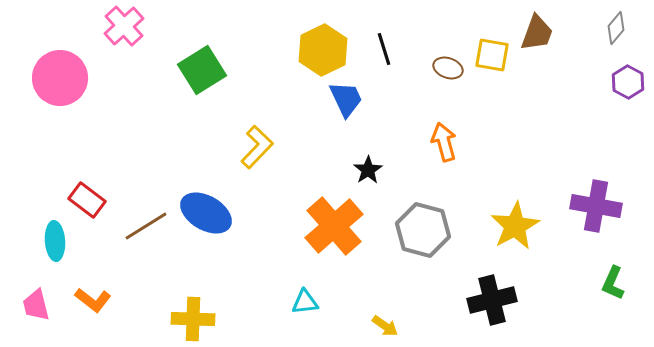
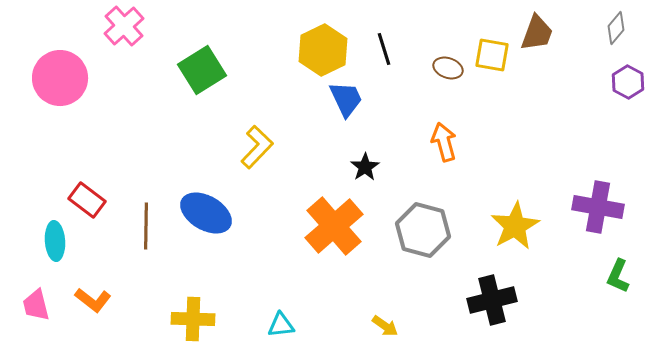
black star: moved 3 px left, 3 px up
purple cross: moved 2 px right, 1 px down
brown line: rotated 57 degrees counterclockwise
green L-shape: moved 5 px right, 7 px up
cyan triangle: moved 24 px left, 23 px down
